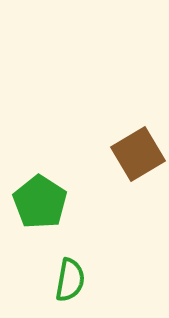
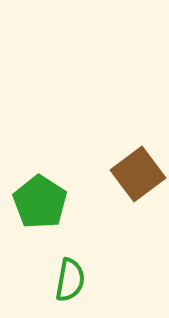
brown square: moved 20 px down; rotated 6 degrees counterclockwise
